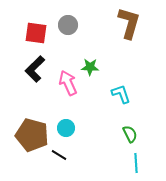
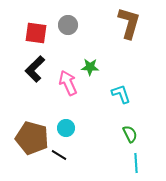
brown pentagon: moved 3 px down
